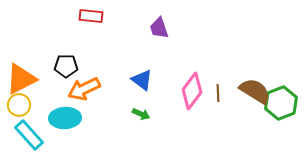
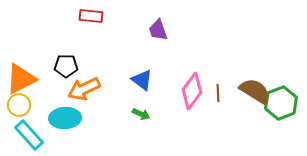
purple trapezoid: moved 1 px left, 2 px down
